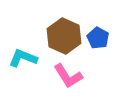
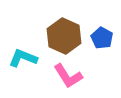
blue pentagon: moved 4 px right
